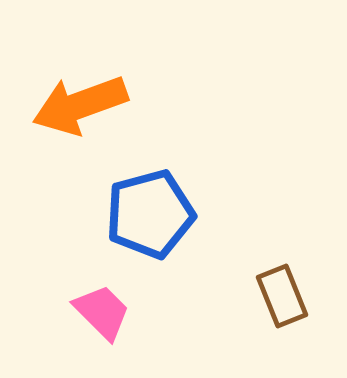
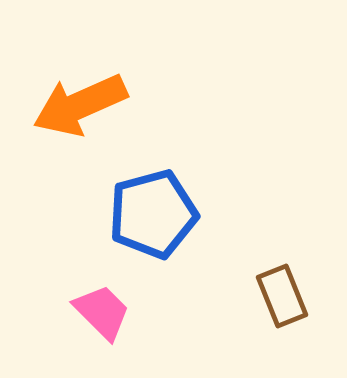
orange arrow: rotated 4 degrees counterclockwise
blue pentagon: moved 3 px right
